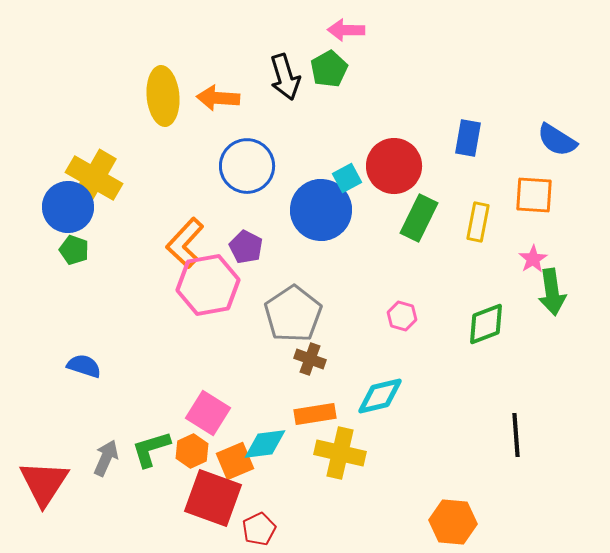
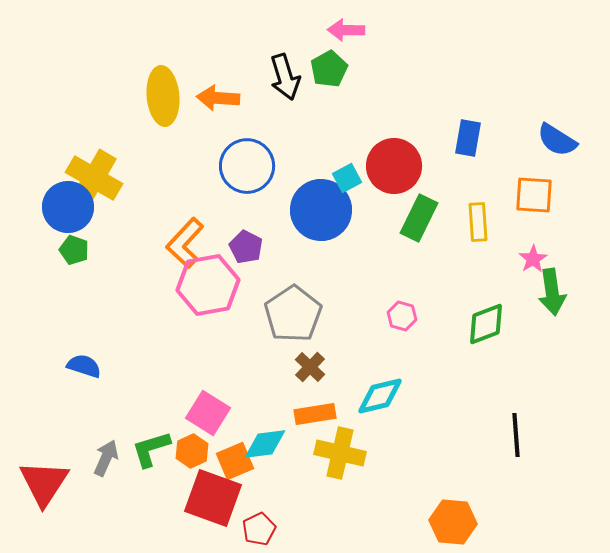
yellow rectangle at (478, 222): rotated 15 degrees counterclockwise
brown cross at (310, 359): moved 8 px down; rotated 24 degrees clockwise
